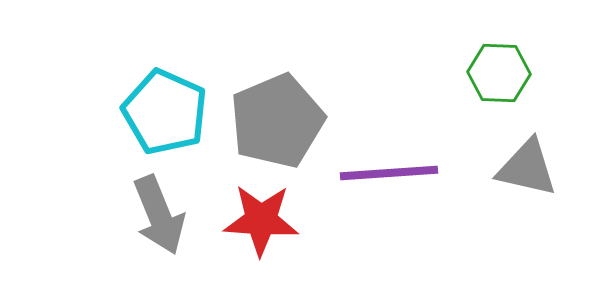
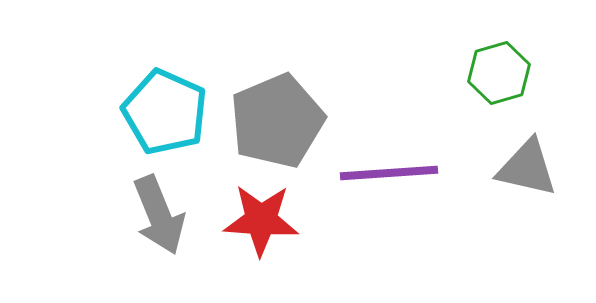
green hexagon: rotated 18 degrees counterclockwise
